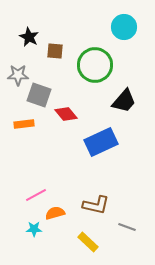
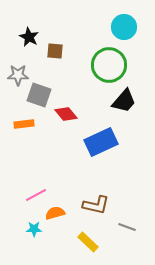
green circle: moved 14 px right
